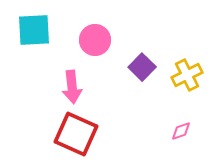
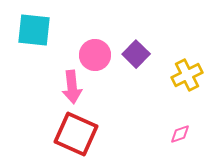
cyan square: rotated 9 degrees clockwise
pink circle: moved 15 px down
purple square: moved 6 px left, 13 px up
pink diamond: moved 1 px left, 3 px down
